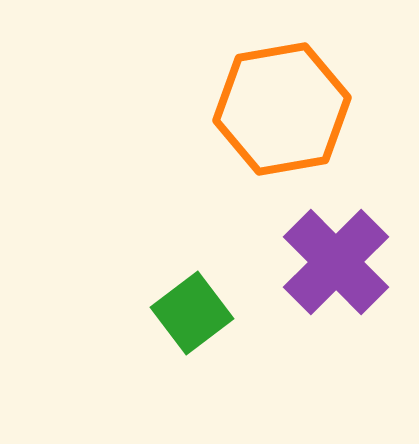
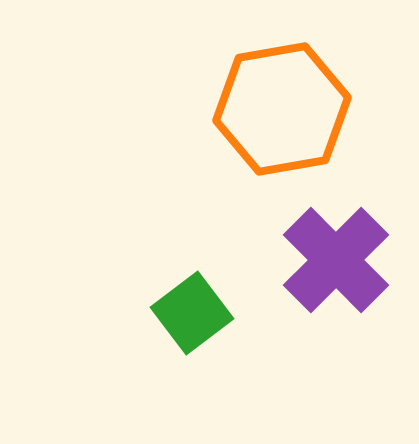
purple cross: moved 2 px up
